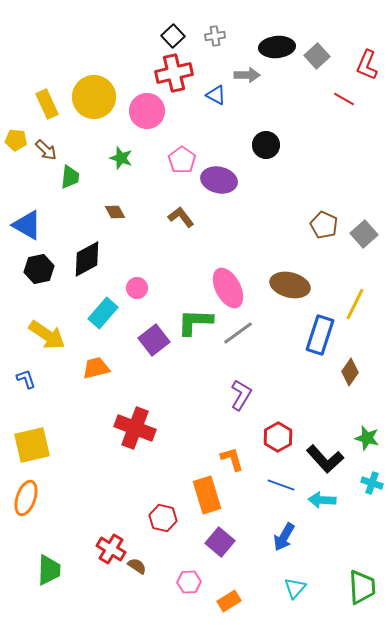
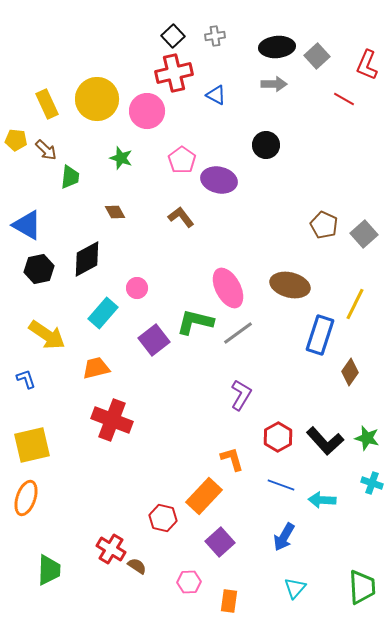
gray arrow at (247, 75): moved 27 px right, 9 px down
yellow circle at (94, 97): moved 3 px right, 2 px down
green L-shape at (195, 322): rotated 12 degrees clockwise
red cross at (135, 428): moved 23 px left, 8 px up
black L-shape at (325, 459): moved 18 px up
orange rectangle at (207, 495): moved 3 px left, 1 px down; rotated 60 degrees clockwise
purple square at (220, 542): rotated 8 degrees clockwise
orange rectangle at (229, 601): rotated 50 degrees counterclockwise
